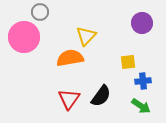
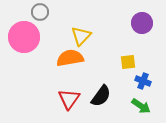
yellow triangle: moved 5 px left
blue cross: rotated 28 degrees clockwise
